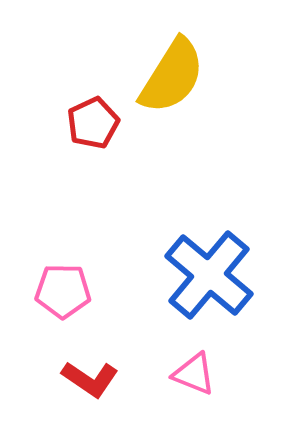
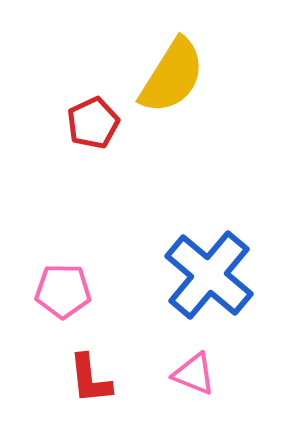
red L-shape: rotated 50 degrees clockwise
